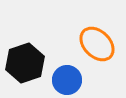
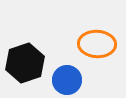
orange ellipse: rotated 42 degrees counterclockwise
